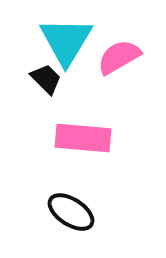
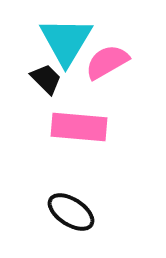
pink semicircle: moved 12 px left, 5 px down
pink rectangle: moved 4 px left, 11 px up
